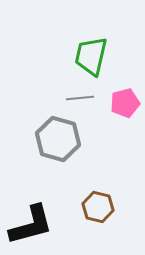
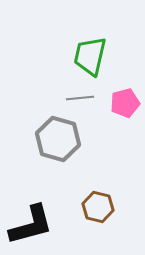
green trapezoid: moved 1 px left
